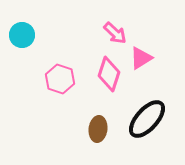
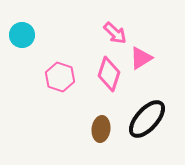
pink hexagon: moved 2 px up
brown ellipse: moved 3 px right
